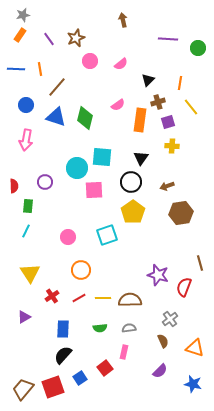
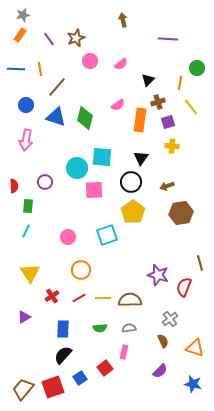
green circle at (198, 48): moved 1 px left, 20 px down
